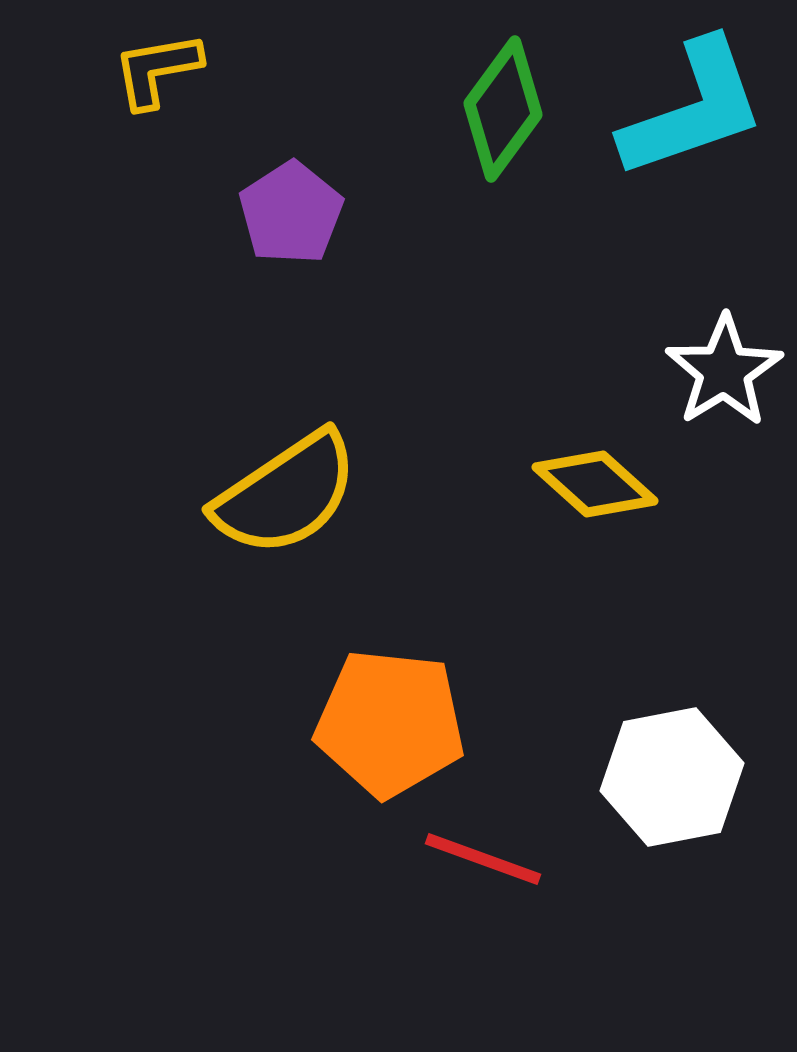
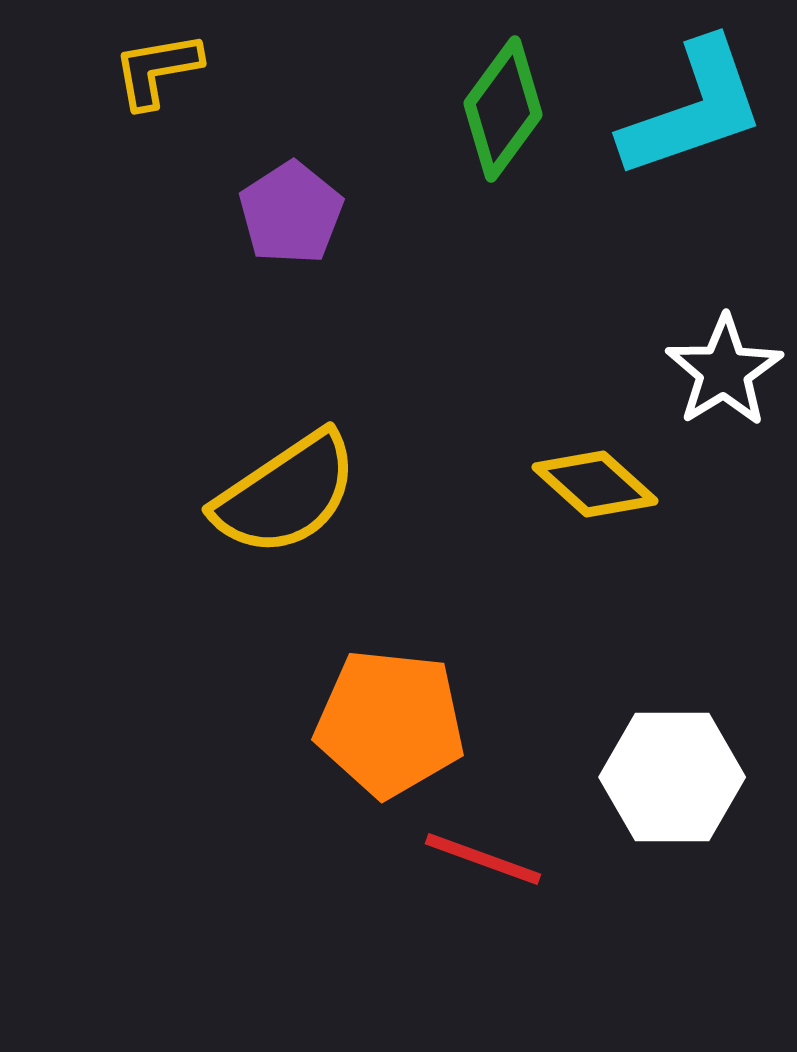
white hexagon: rotated 11 degrees clockwise
